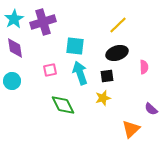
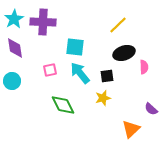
purple cross: rotated 20 degrees clockwise
cyan square: moved 1 px down
black ellipse: moved 7 px right
cyan arrow: rotated 20 degrees counterclockwise
